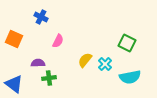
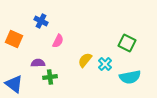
blue cross: moved 4 px down
green cross: moved 1 px right, 1 px up
